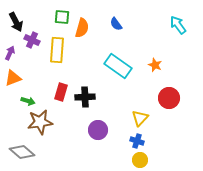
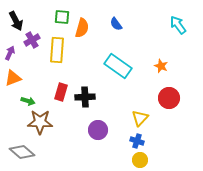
black arrow: moved 1 px up
purple cross: rotated 35 degrees clockwise
orange star: moved 6 px right, 1 px down
brown star: rotated 10 degrees clockwise
